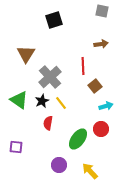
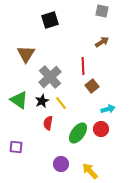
black square: moved 4 px left
brown arrow: moved 1 px right, 2 px up; rotated 24 degrees counterclockwise
brown square: moved 3 px left
cyan arrow: moved 2 px right, 3 px down
green ellipse: moved 6 px up
purple circle: moved 2 px right, 1 px up
